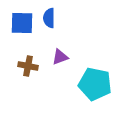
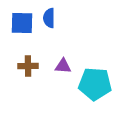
purple triangle: moved 3 px right, 9 px down; rotated 24 degrees clockwise
brown cross: rotated 12 degrees counterclockwise
cyan pentagon: rotated 8 degrees counterclockwise
